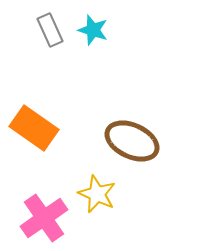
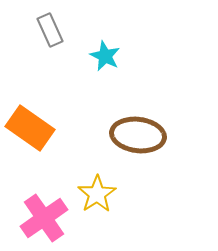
cyan star: moved 12 px right, 26 px down; rotated 8 degrees clockwise
orange rectangle: moved 4 px left
brown ellipse: moved 6 px right, 6 px up; rotated 18 degrees counterclockwise
yellow star: rotated 15 degrees clockwise
